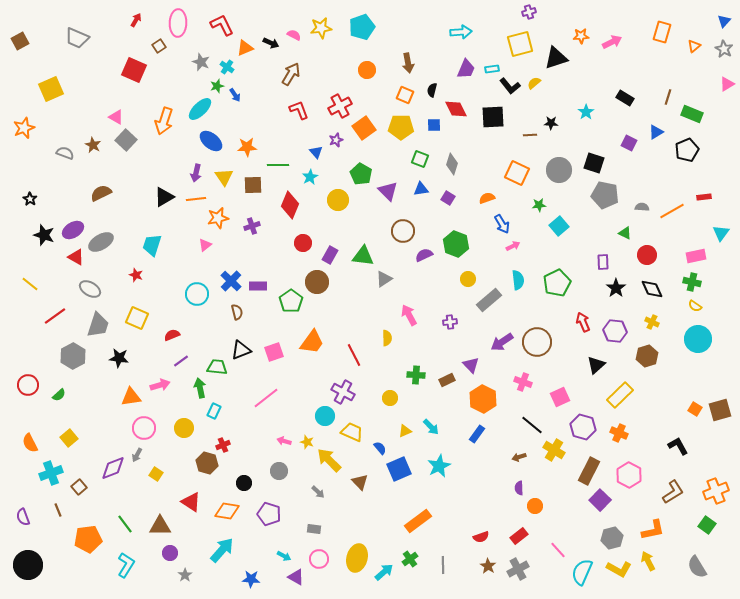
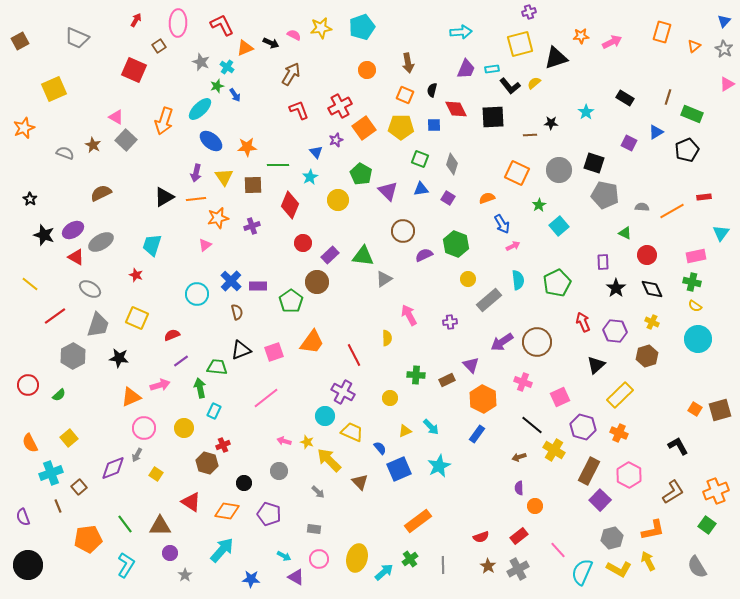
yellow square at (51, 89): moved 3 px right
green star at (539, 205): rotated 24 degrees counterclockwise
purple rectangle at (330, 255): rotated 18 degrees clockwise
orange triangle at (131, 397): rotated 15 degrees counterclockwise
brown line at (58, 510): moved 4 px up
